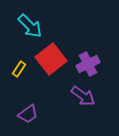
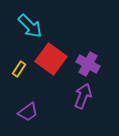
red square: rotated 16 degrees counterclockwise
purple cross: rotated 35 degrees counterclockwise
purple arrow: rotated 105 degrees counterclockwise
purple trapezoid: moved 2 px up
